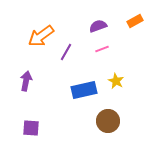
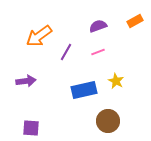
orange arrow: moved 2 px left
pink line: moved 4 px left, 3 px down
purple arrow: rotated 72 degrees clockwise
